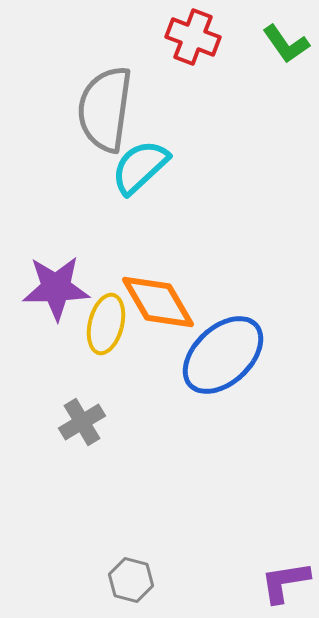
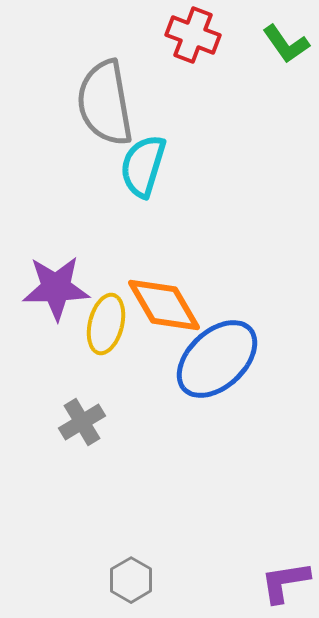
red cross: moved 2 px up
gray semicircle: moved 6 px up; rotated 18 degrees counterclockwise
cyan semicircle: moved 3 px right, 1 px up; rotated 30 degrees counterclockwise
orange diamond: moved 6 px right, 3 px down
blue ellipse: moved 6 px left, 4 px down
gray hexagon: rotated 15 degrees clockwise
